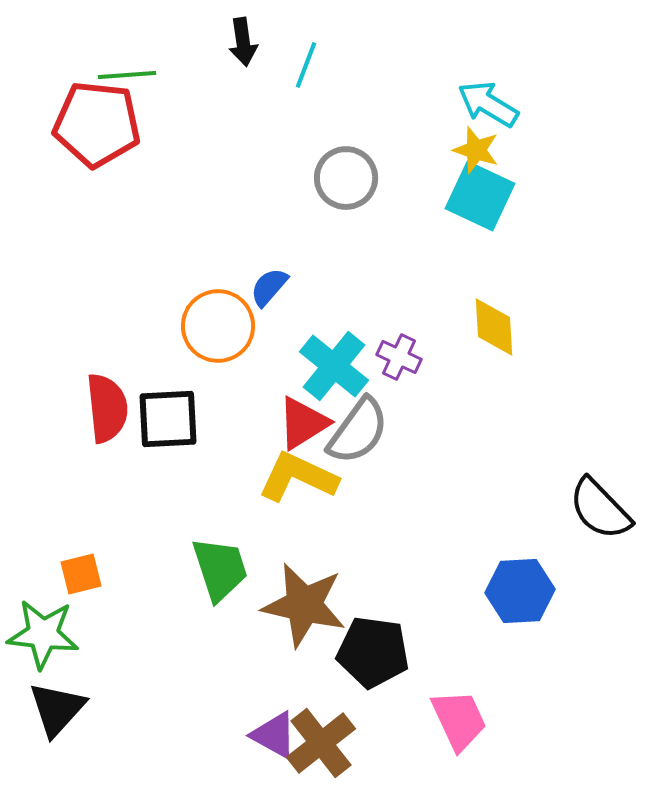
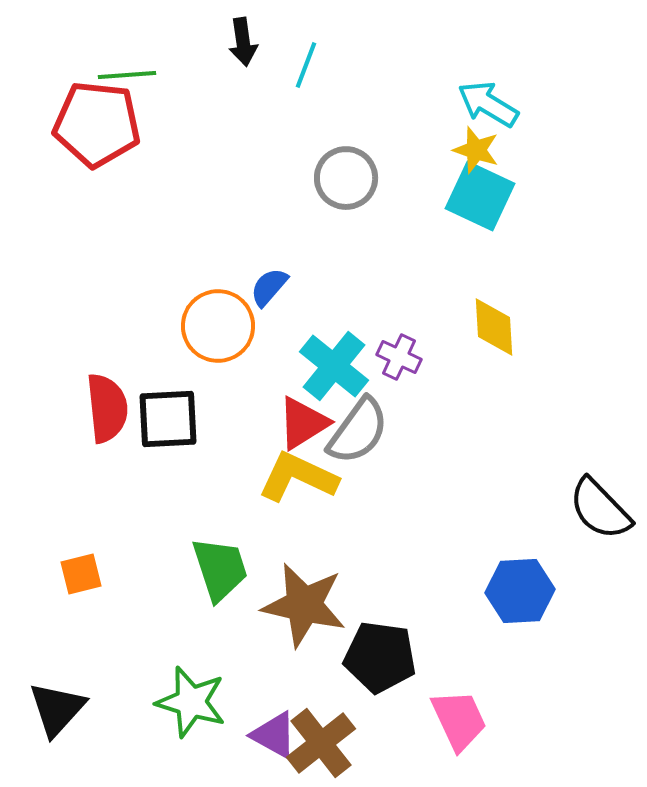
green star: moved 148 px right, 68 px down; rotated 10 degrees clockwise
black pentagon: moved 7 px right, 5 px down
